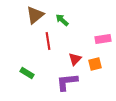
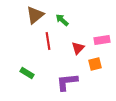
pink rectangle: moved 1 px left, 1 px down
red triangle: moved 3 px right, 11 px up
